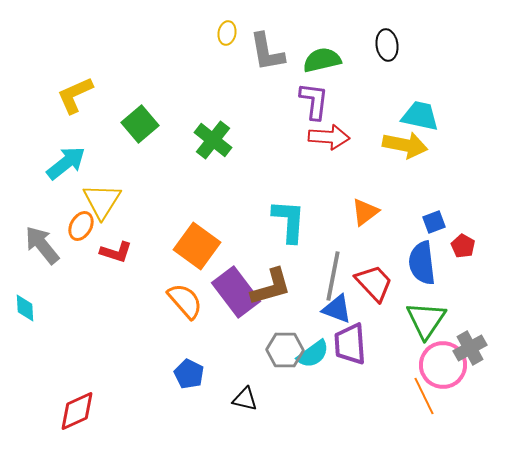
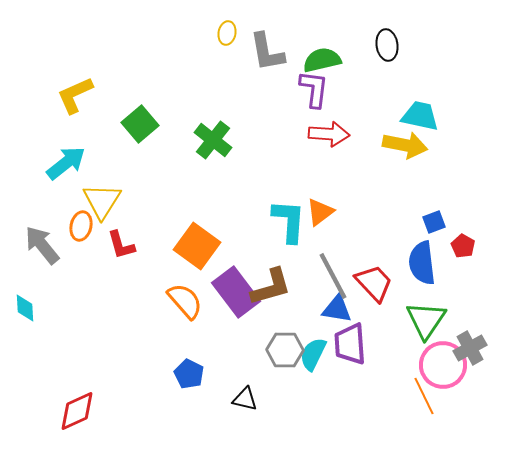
purple L-shape: moved 12 px up
red arrow: moved 3 px up
orange triangle: moved 45 px left
orange ellipse: rotated 16 degrees counterclockwise
red L-shape: moved 5 px right, 7 px up; rotated 56 degrees clockwise
gray line: rotated 39 degrees counterclockwise
blue triangle: rotated 12 degrees counterclockwise
cyan semicircle: rotated 152 degrees clockwise
